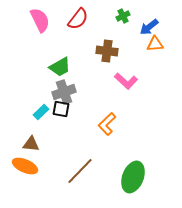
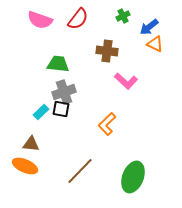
pink semicircle: rotated 135 degrees clockwise
orange triangle: rotated 30 degrees clockwise
green trapezoid: moved 2 px left, 3 px up; rotated 145 degrees counterclockwise
